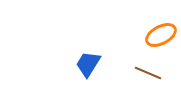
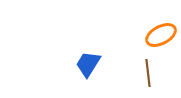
brown line: rotated 60 degrees clockwise
